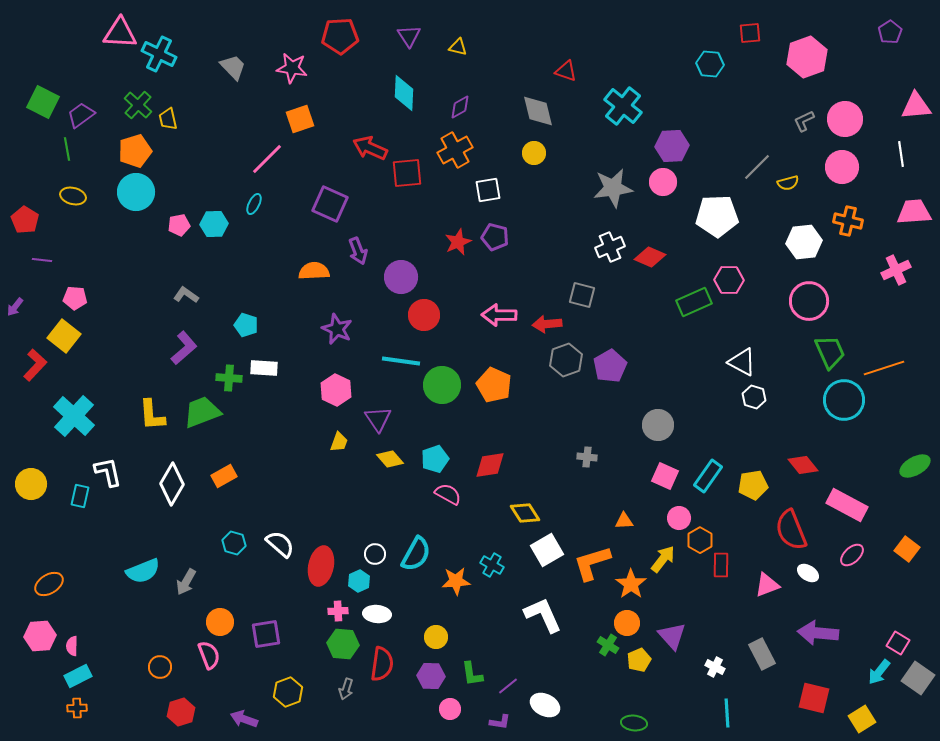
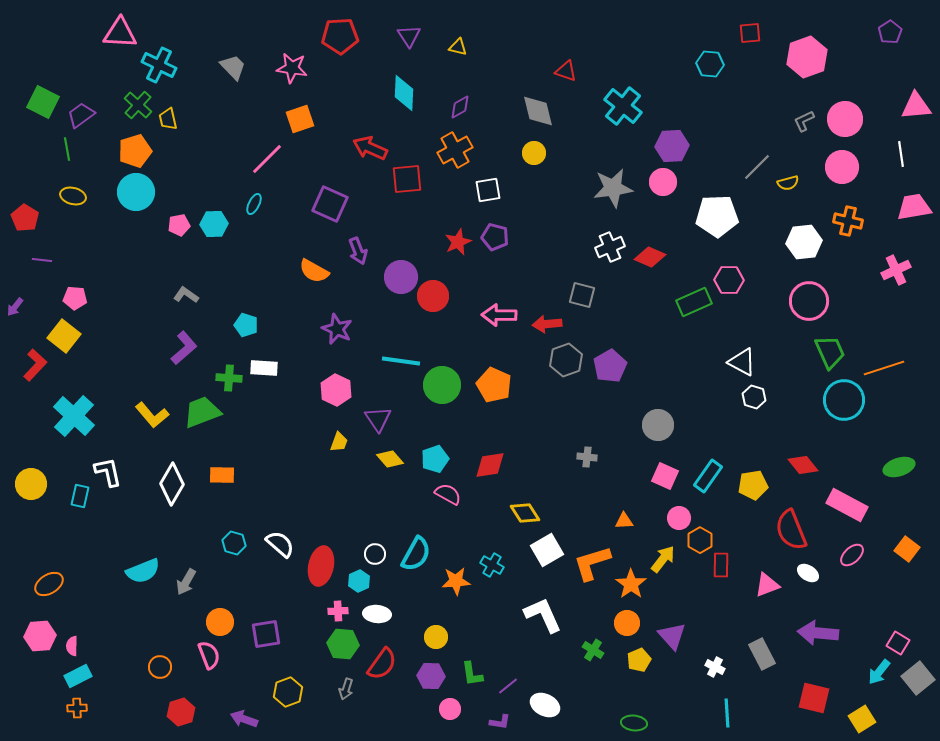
cyan cross at (159, 54): moved 11 px down
red square at (407, 173): moved 6 px down
pink trapezoid at (914, 212): moved 5 px up; rotated 6 degrees counterclockwise
red pentagon at (25, 220): moved 2 px up
orange semicircle at (314, 271): rotated 148 degrees counterclockwise
red circle at (424, 315): moved 9 px right, 19 px up
yellow L-shape at (152, 415): rotated 36 degrees counterclockwise
green ellipse at (915, 466): moved 16 px left, 1 px down; rotated 12 degrees clockwise
orange rectangle at (224, 476): moved 2 px left, 1 px up; rotated 30 degrees clockwise
green cross at (608, 645): moved 15 px left, 5 px down
red semicircle at (382, 664): rotated 28 degrees clockwise
gray square at (918, 678): rotated 16 degrees clockwise
